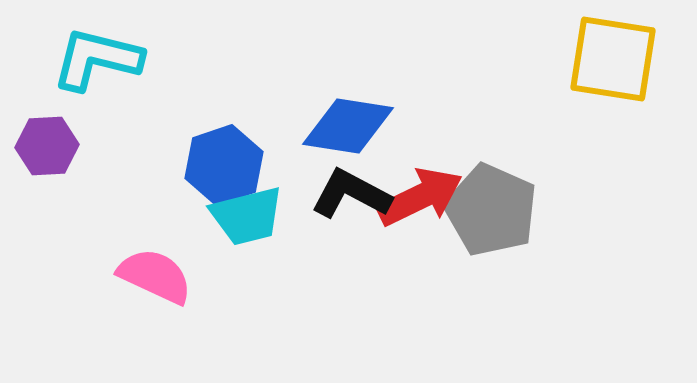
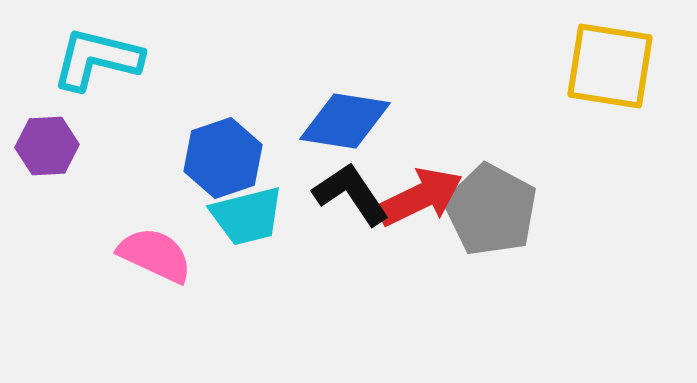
yellow square: moved 3 px left, 7 px down
blue diamond: moved 3 px left, 5 px up
blue hexagon: moved 1 px left, 7 px up
black L-shape: rotated 28 degrees clockwise
gray pentagon: rotated 4 degrees clockwise
pink semicircle: moved 21 px up
